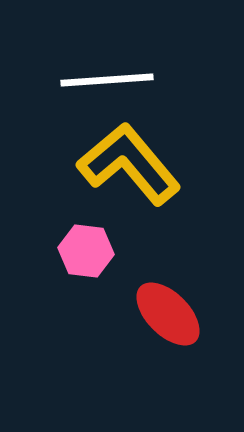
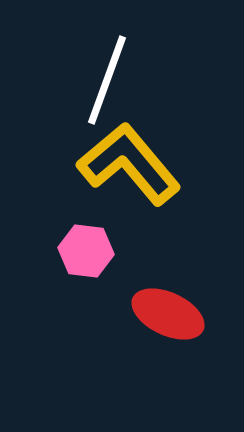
white line: rotated 66 degrees counterclockwise
red ellipse: rotated 20 degrees counterclockwise
